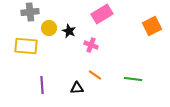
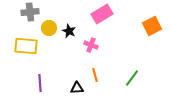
orange line: rotated 40 degrees clockwise
green line: moved 1 px left, 1 px up; rotated 60 degrees counterclockwise
purple line: moved 2 px left, 2 px up
